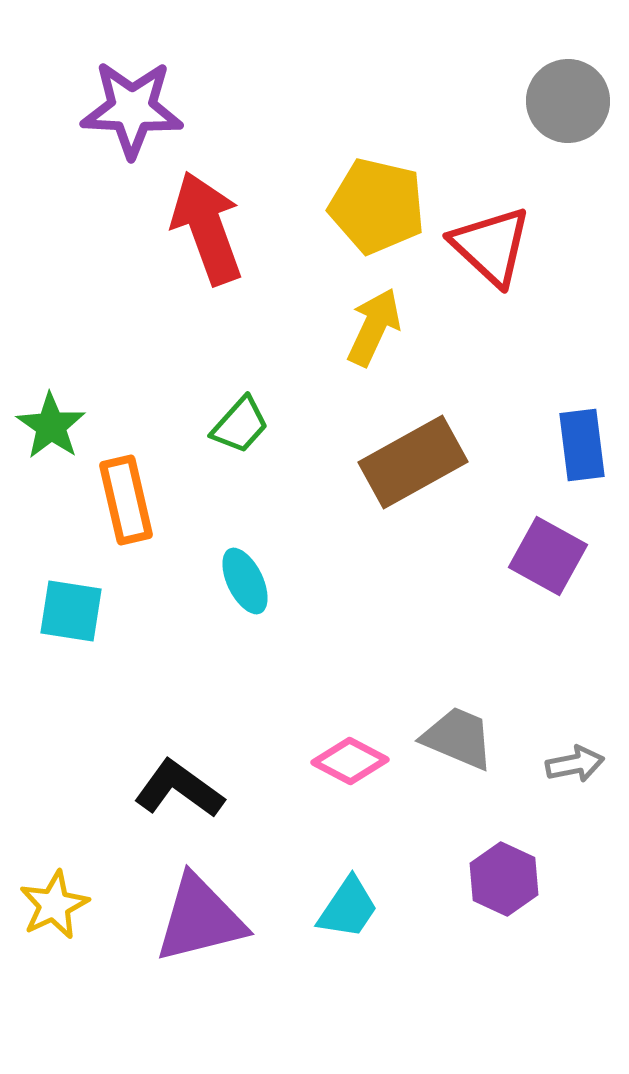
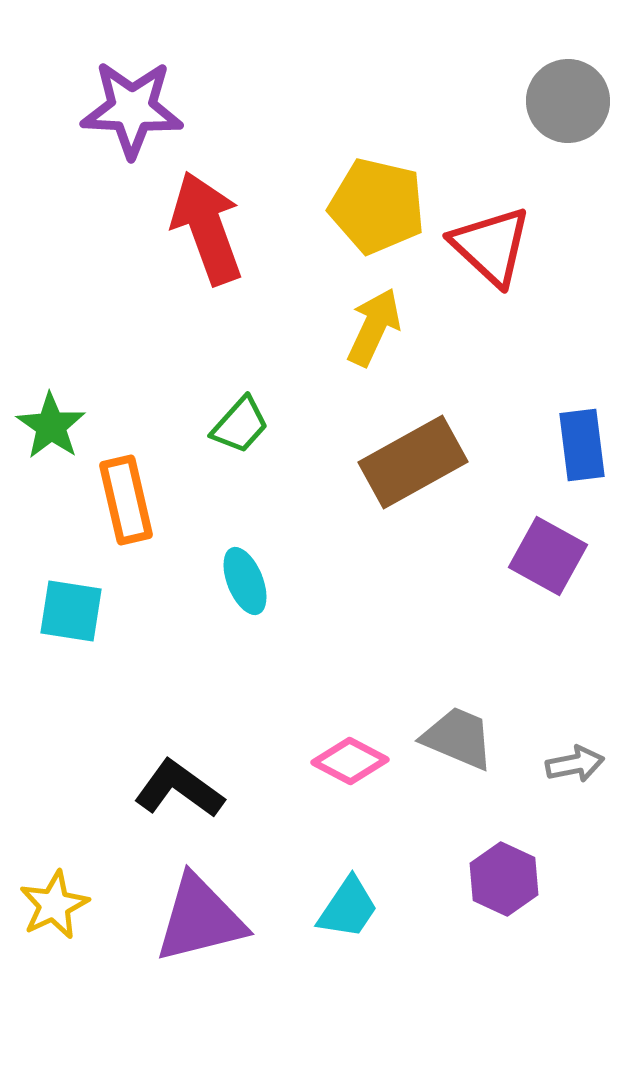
cyan ellipse: rotated 4 degrees clockwise
